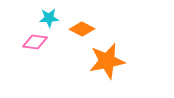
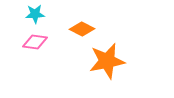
cyan star: moved 14 px left, 4 px up
